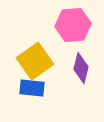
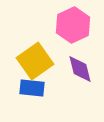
pink hexagon: rotated 20 degrees counterclockwise
purple diamond: moved 1 px left, 1 px down; rotated 28 degrees counterclockwise
